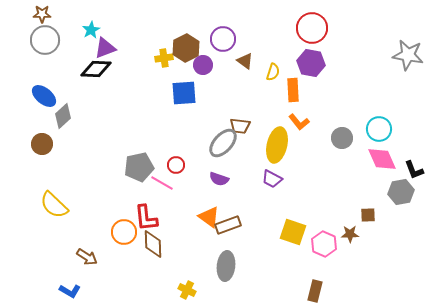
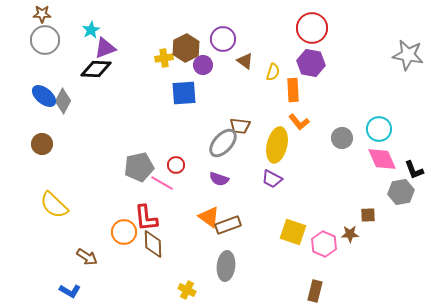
gray diamond at (63, 116): moved 15 px up; rotated 20 degrees counterclockwise
